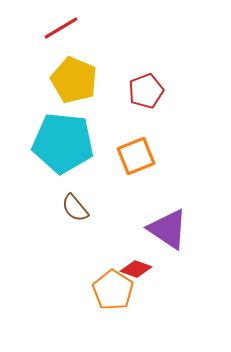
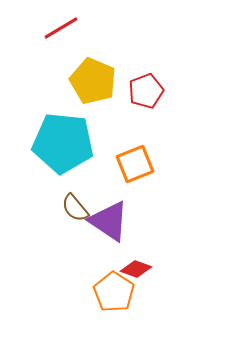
yellow pentagon: moved 19 px right, 1 px down
orange square: moved 1 px left, 8 px down
purple triangle: moved 59 px left, 8 px up
orange pentagon: moved 1 px right, 2 px down
